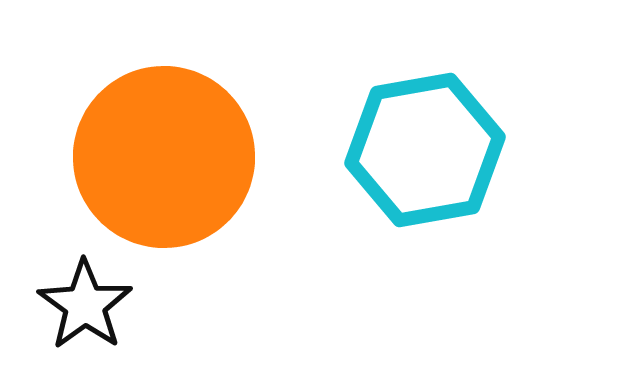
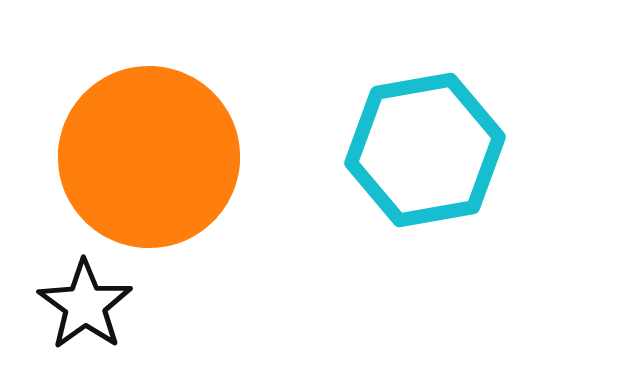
orange circle: moved 15 px left
